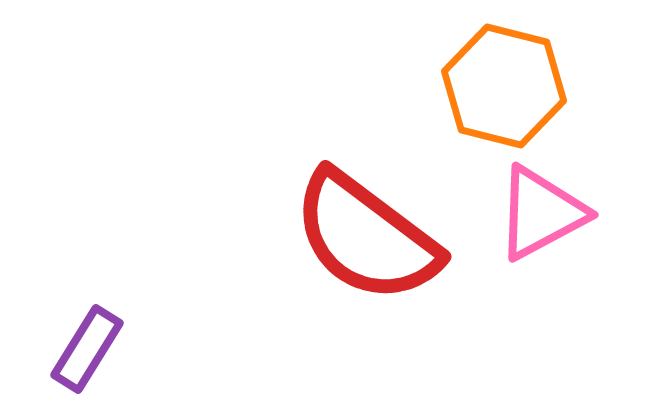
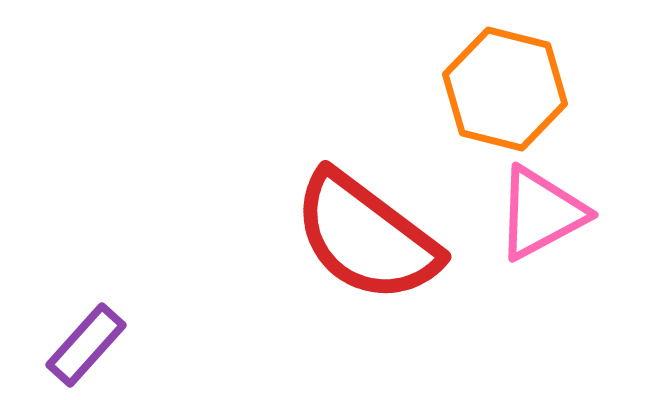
orange hexagon: moved 1 px right, 3 px down
purple rectangle: moved 1 px left, 4 px up; rotated 10 degrees clockwise
